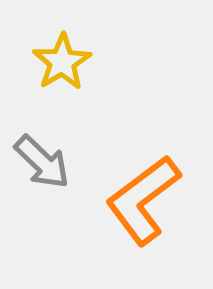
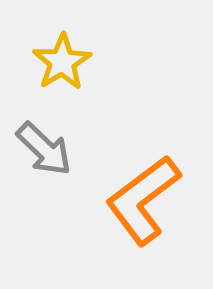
gray arrow: moved 2 px right, 13 px up
